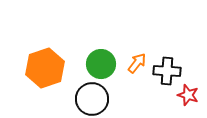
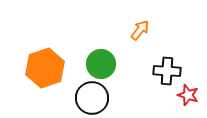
orange arrow: moved 3 px right, 33 px up
black circle: moved 1 px up
